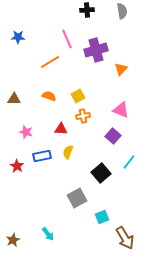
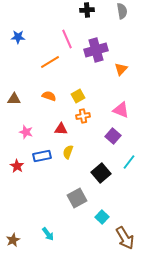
cyan square: rotated 24 degrees counterclockwise
